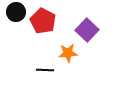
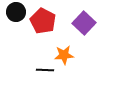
purple square: moved 3 px left, 7 px up
orange star: moved 4 px left, 2 px down
